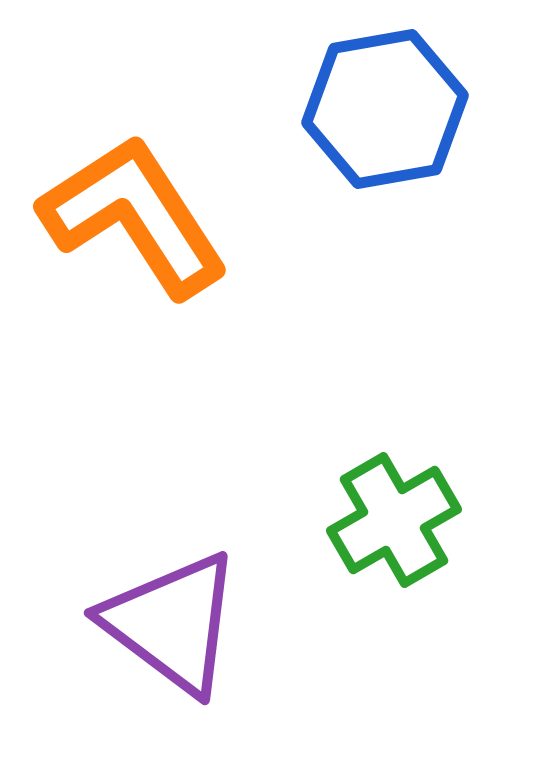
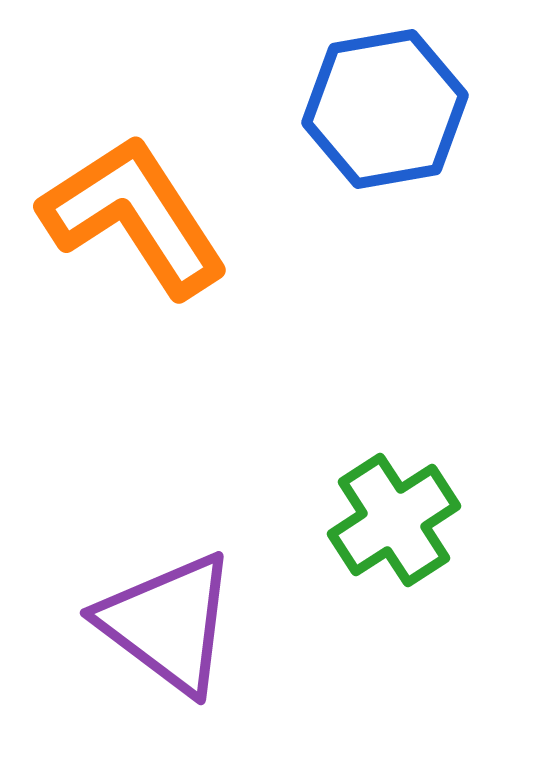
green cross: rotated 3 degrees counterclockwise
purple triangle: moved 4 px left
